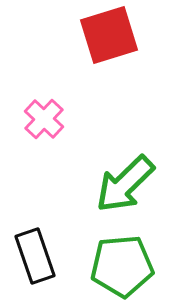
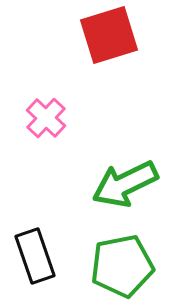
pink cross: moved 2 px right, 1 px up
green arrow: rotated 18 degrees clockwise
green pentagon: rotated 6 degrees counterclockwise
